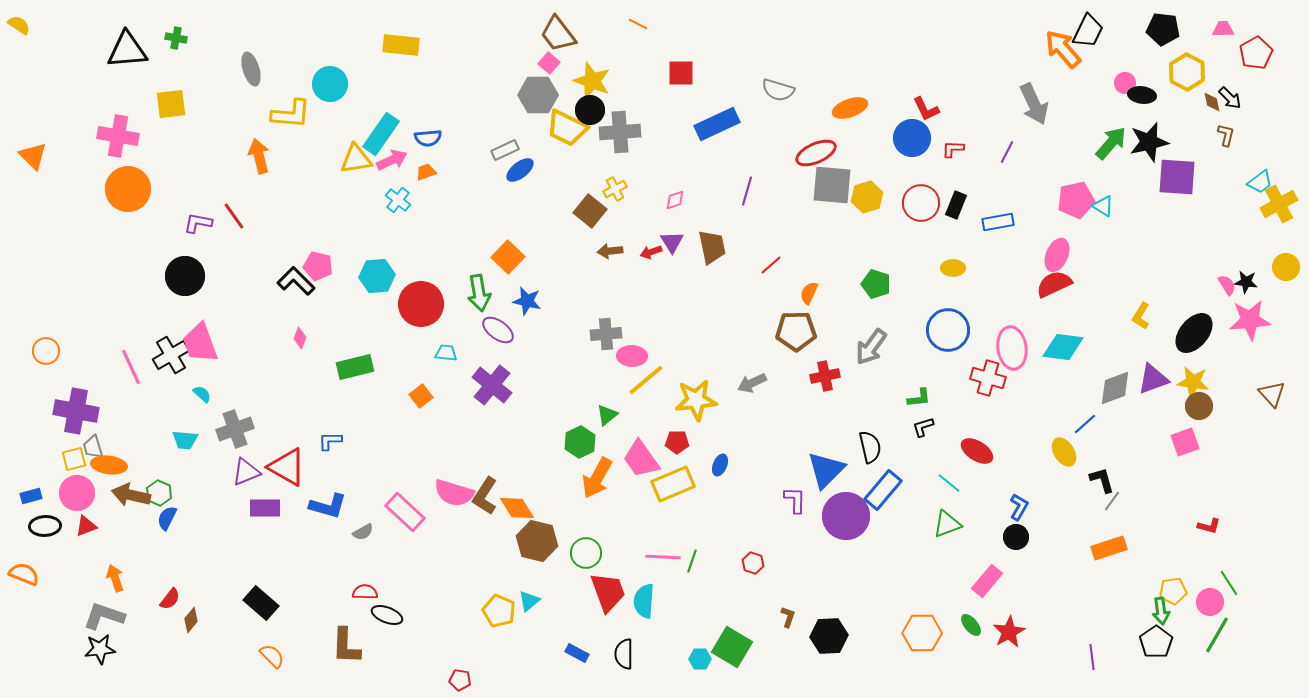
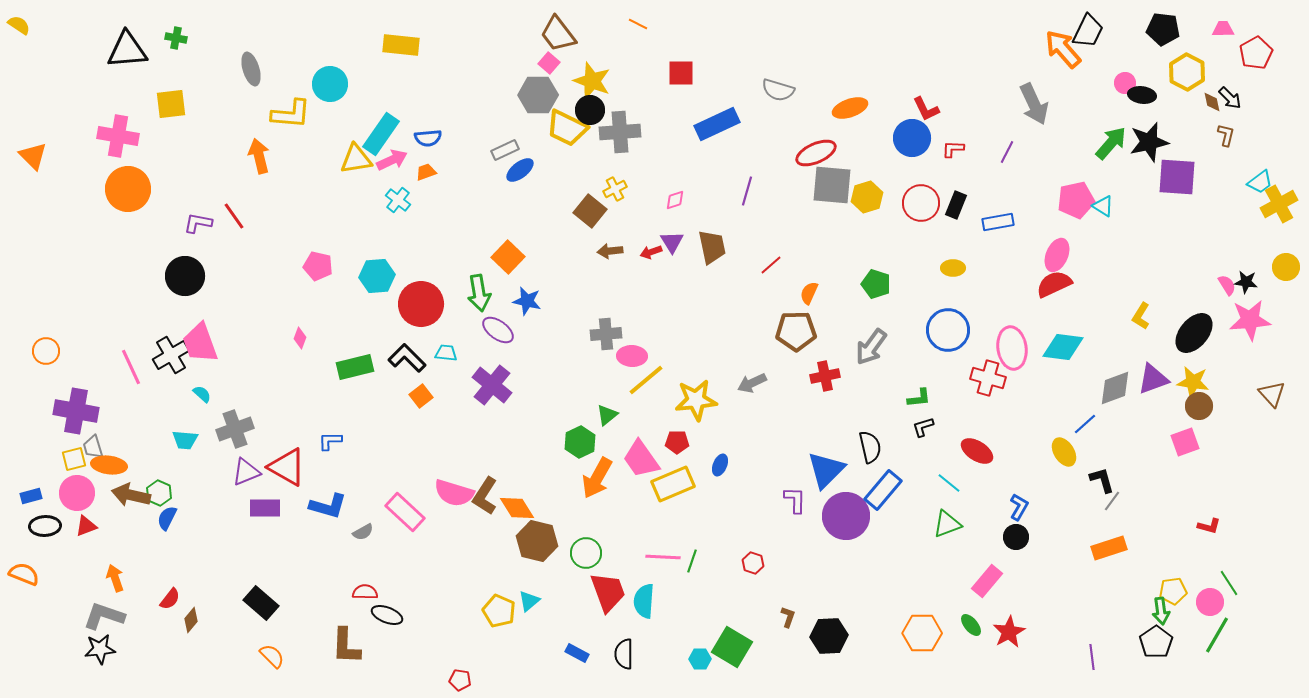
black L-shape at (296, 281): moved 111 px right, 77 px down
